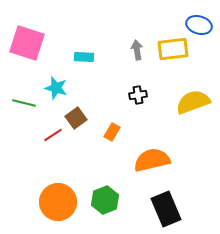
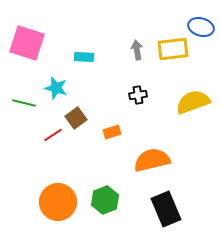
blue ellipse: moved 2 px right, 2 px down
orange rectangle: rotated 42 degrees clockwise
